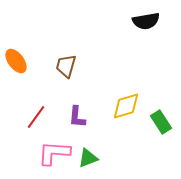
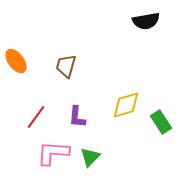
yellow diamond: moved 1 px up
pink L-shape: moved 1 px left
green triangle: moved 2 px right, 1 px up; rotated 25 degrees counterclockwise
